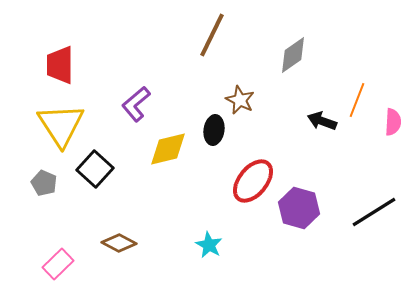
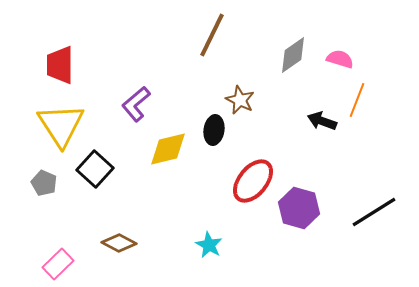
pink semicircle: moved 53 px left, 63 px up; rotated 76 degrees counterclockwise
